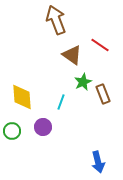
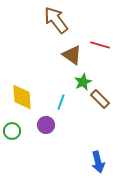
brown arrow: rotated 16 degrees counterclockwise
red line: rotated 18 degrees counterclockwise
brown rectangle: moved 3 px left, 5 px down; rotated 24 degrees counterclockwise
purple circle: moved 3 px right, 2 px up
